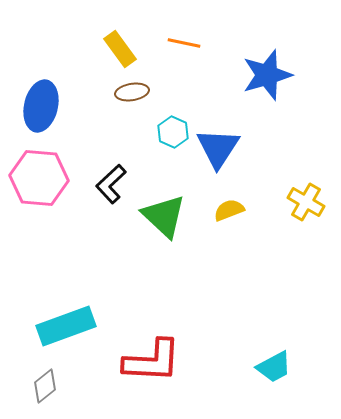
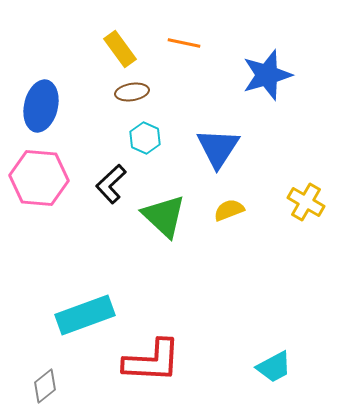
cyan hexagon: moved 28 px left, 6 px down
cyan rectangle: moved 19 px right, 11 px up
